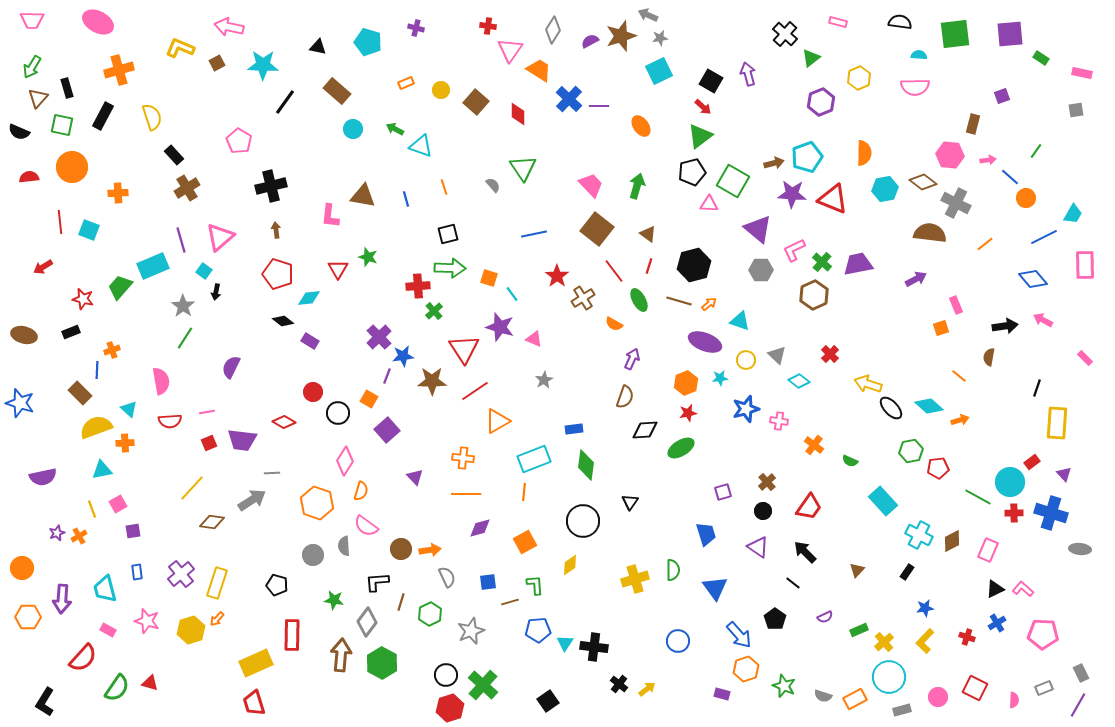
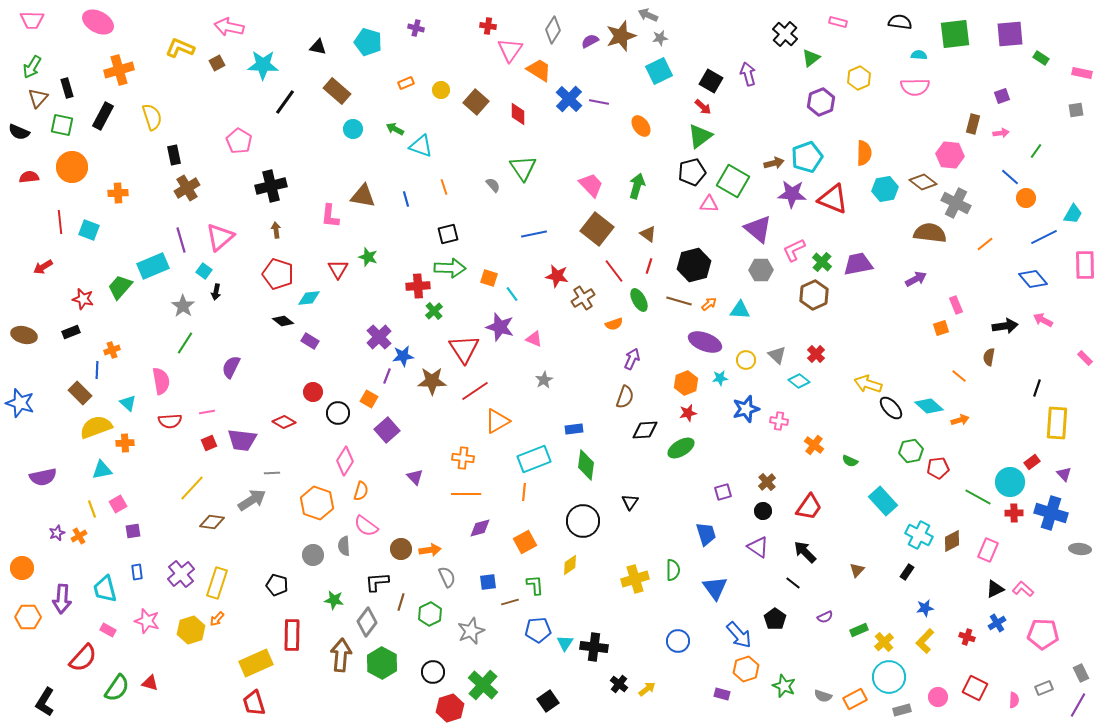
purple line at (599, 106): moved 4 px up; rotated 12 degrees clockwise
black rectangle at (174, 155): rotated 30 degrees clockwise
pink arrow at (988, 160): moved 13 px right, 27 px up
red star at (557, 276): rotated 25 degrees counterclockwise
cyan triangle at (740, 321): moved 11 px up; rotated 15 degrees counterclockwise
orange semicircle at (614, 324): rotated 48 degrees counterclockwise
green line at (185, 338): moved 5 px down
red cross at (830, 354): moved 14 px left
cyan triangle at (129, 409): moved 1 px left, 6 px up
black circle at (446, 675): moved 13 px left, 3 px up
